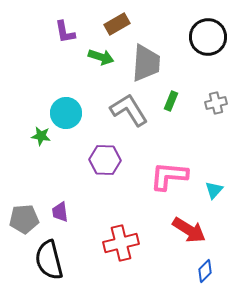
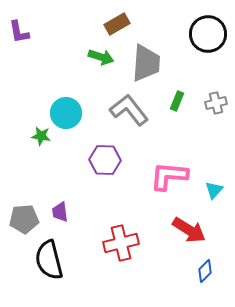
purple L-shape: moved 46 px left
black circle: moved 3 px up
green rectangle: moved 6 px right
gray L-shape: rotated 6 degrees counterclockwise
